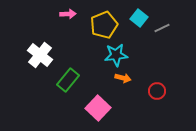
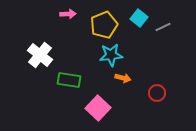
gray line: moved 1 px right, 1 px up
cyan star: moved 5 px left
green rectangle: moved 1 px right; rotated 60 degrees clockwise
red circle: moved 2 px down
